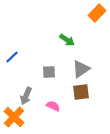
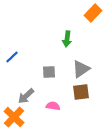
orange rectangle: moved 4 px left
green arrow: moved 1 px up; rotated 63 degrees clockwise
gray arrow: rotated 24 degrees clockwise
pink semicircle: rotated 16 degrees counterclockwise
